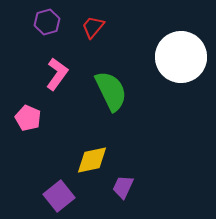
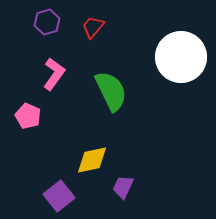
pink L-shape: moved 3 px left
pink pentagon: moved 2 px up
